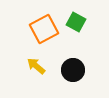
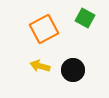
green square: moved 9 px right, 4 px up
yellow arrow: moved 4 px right; rotated 24 degrees counterclockwise
